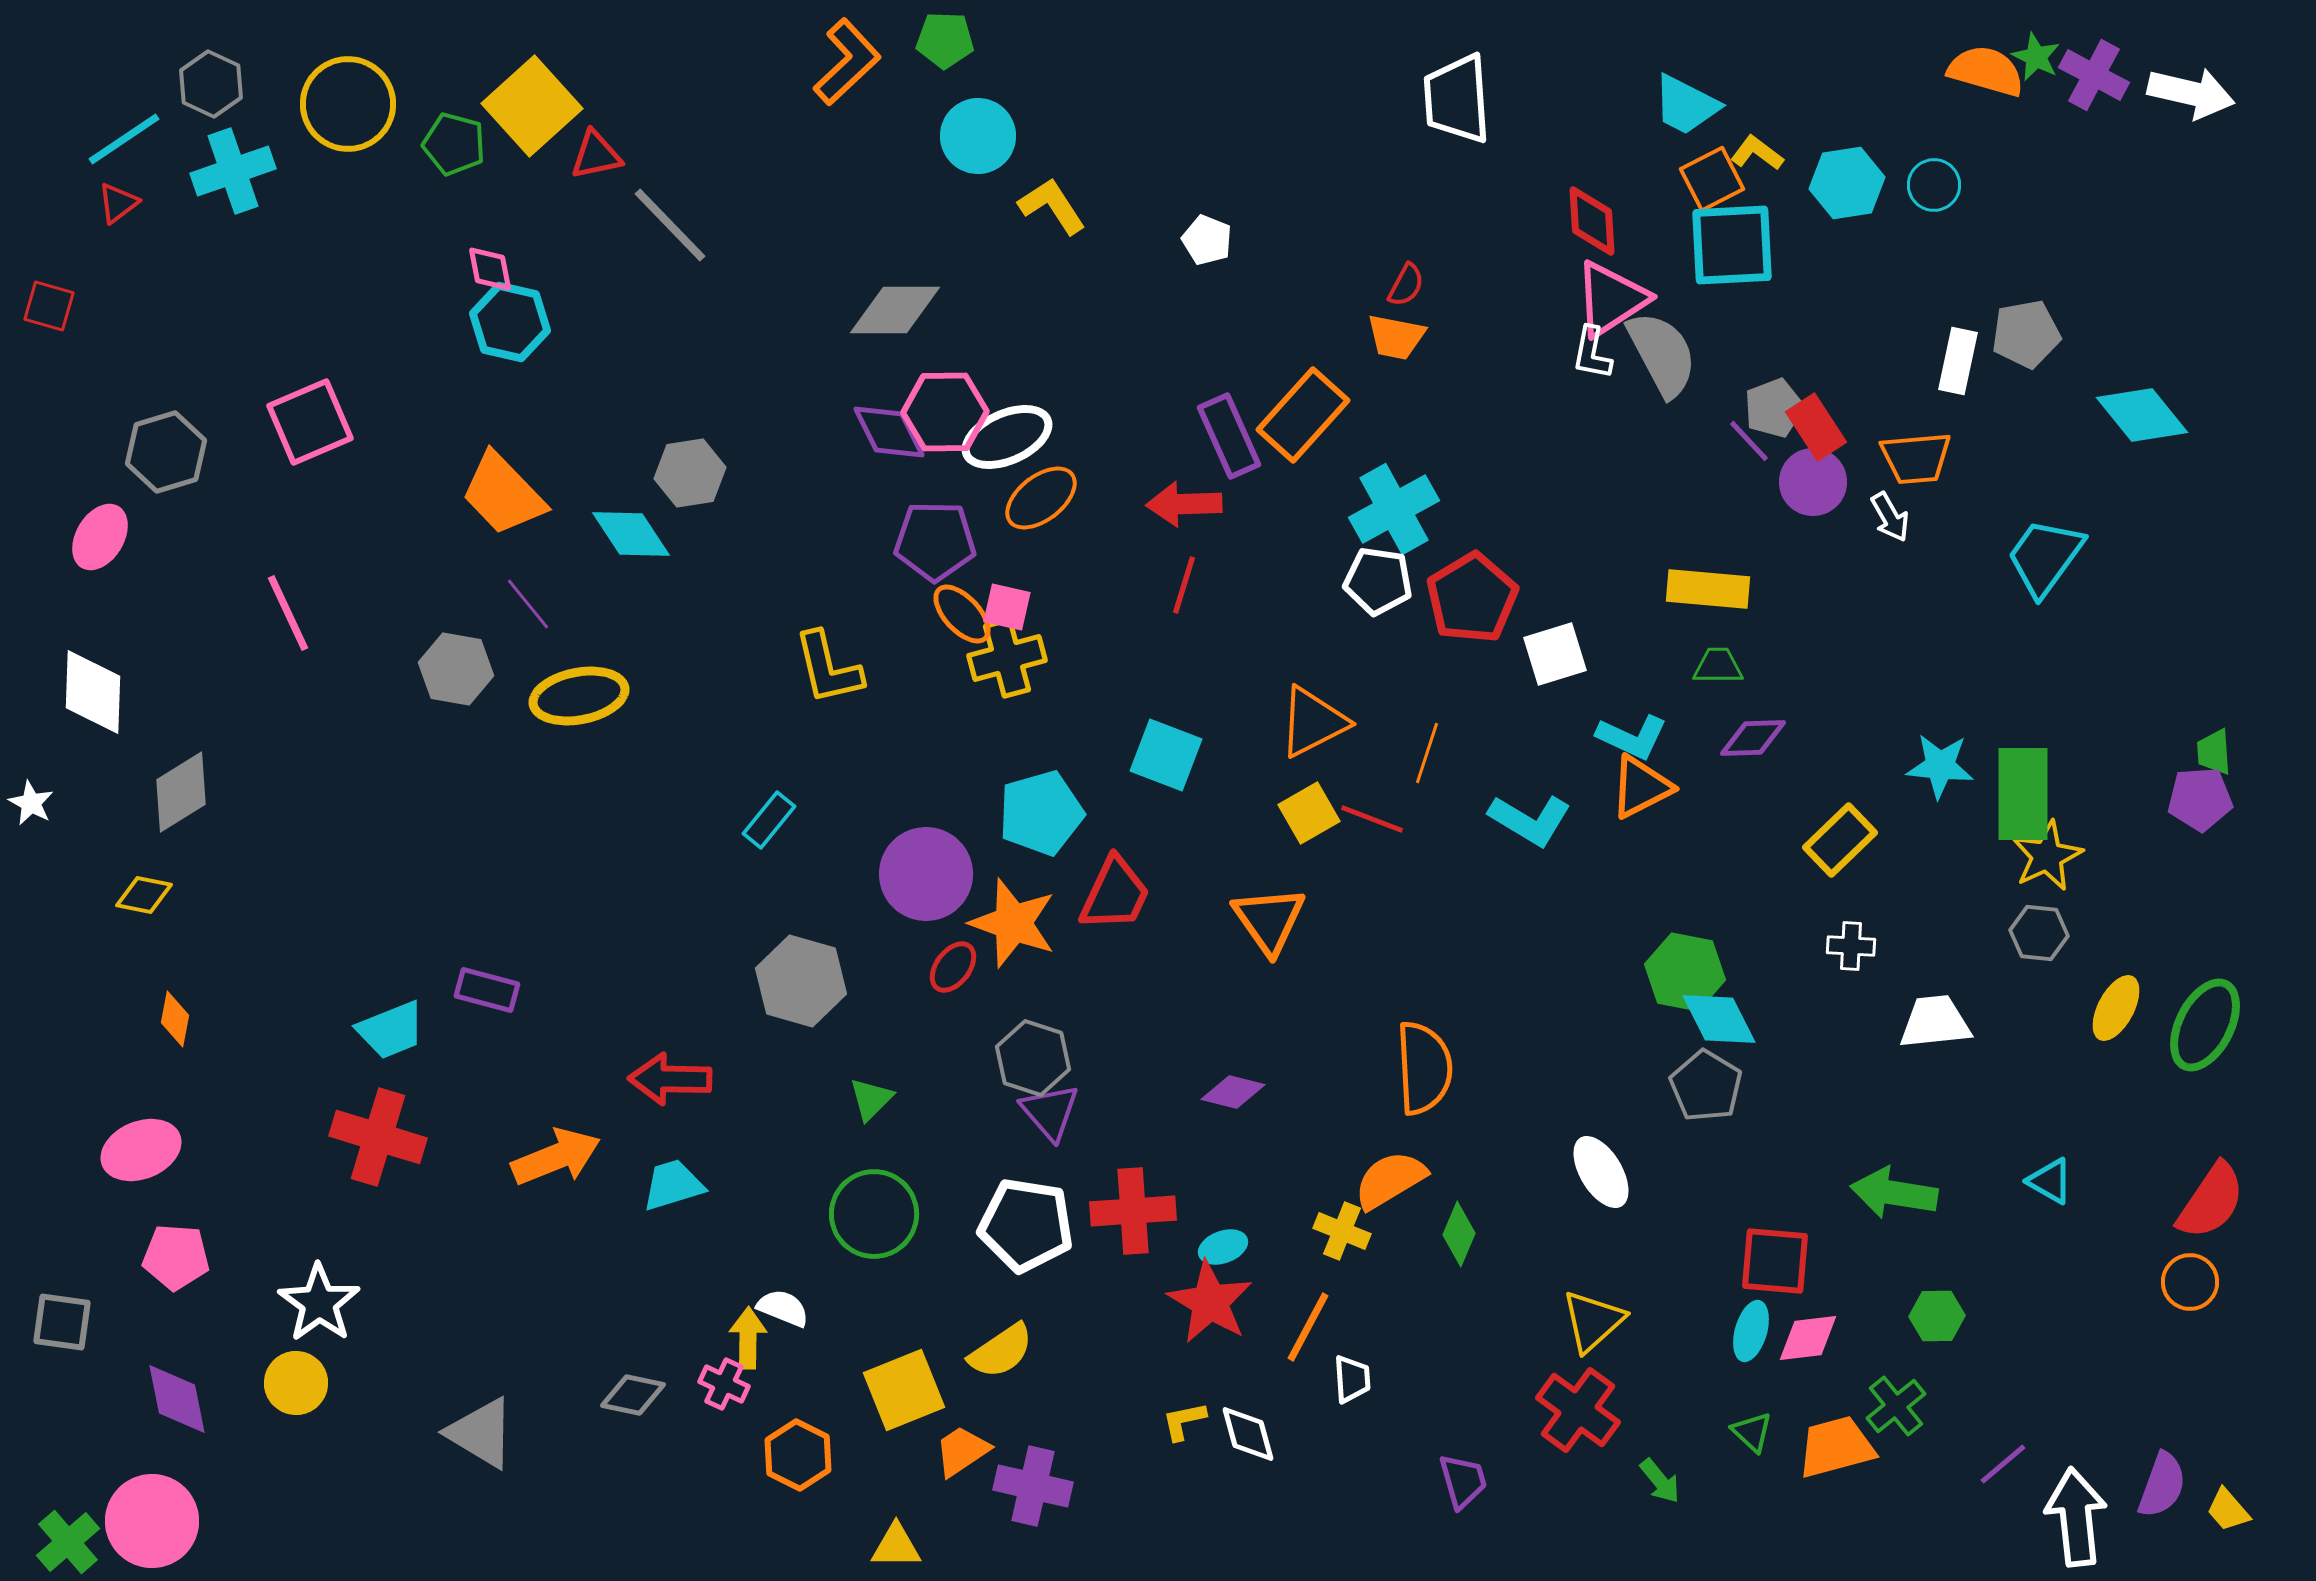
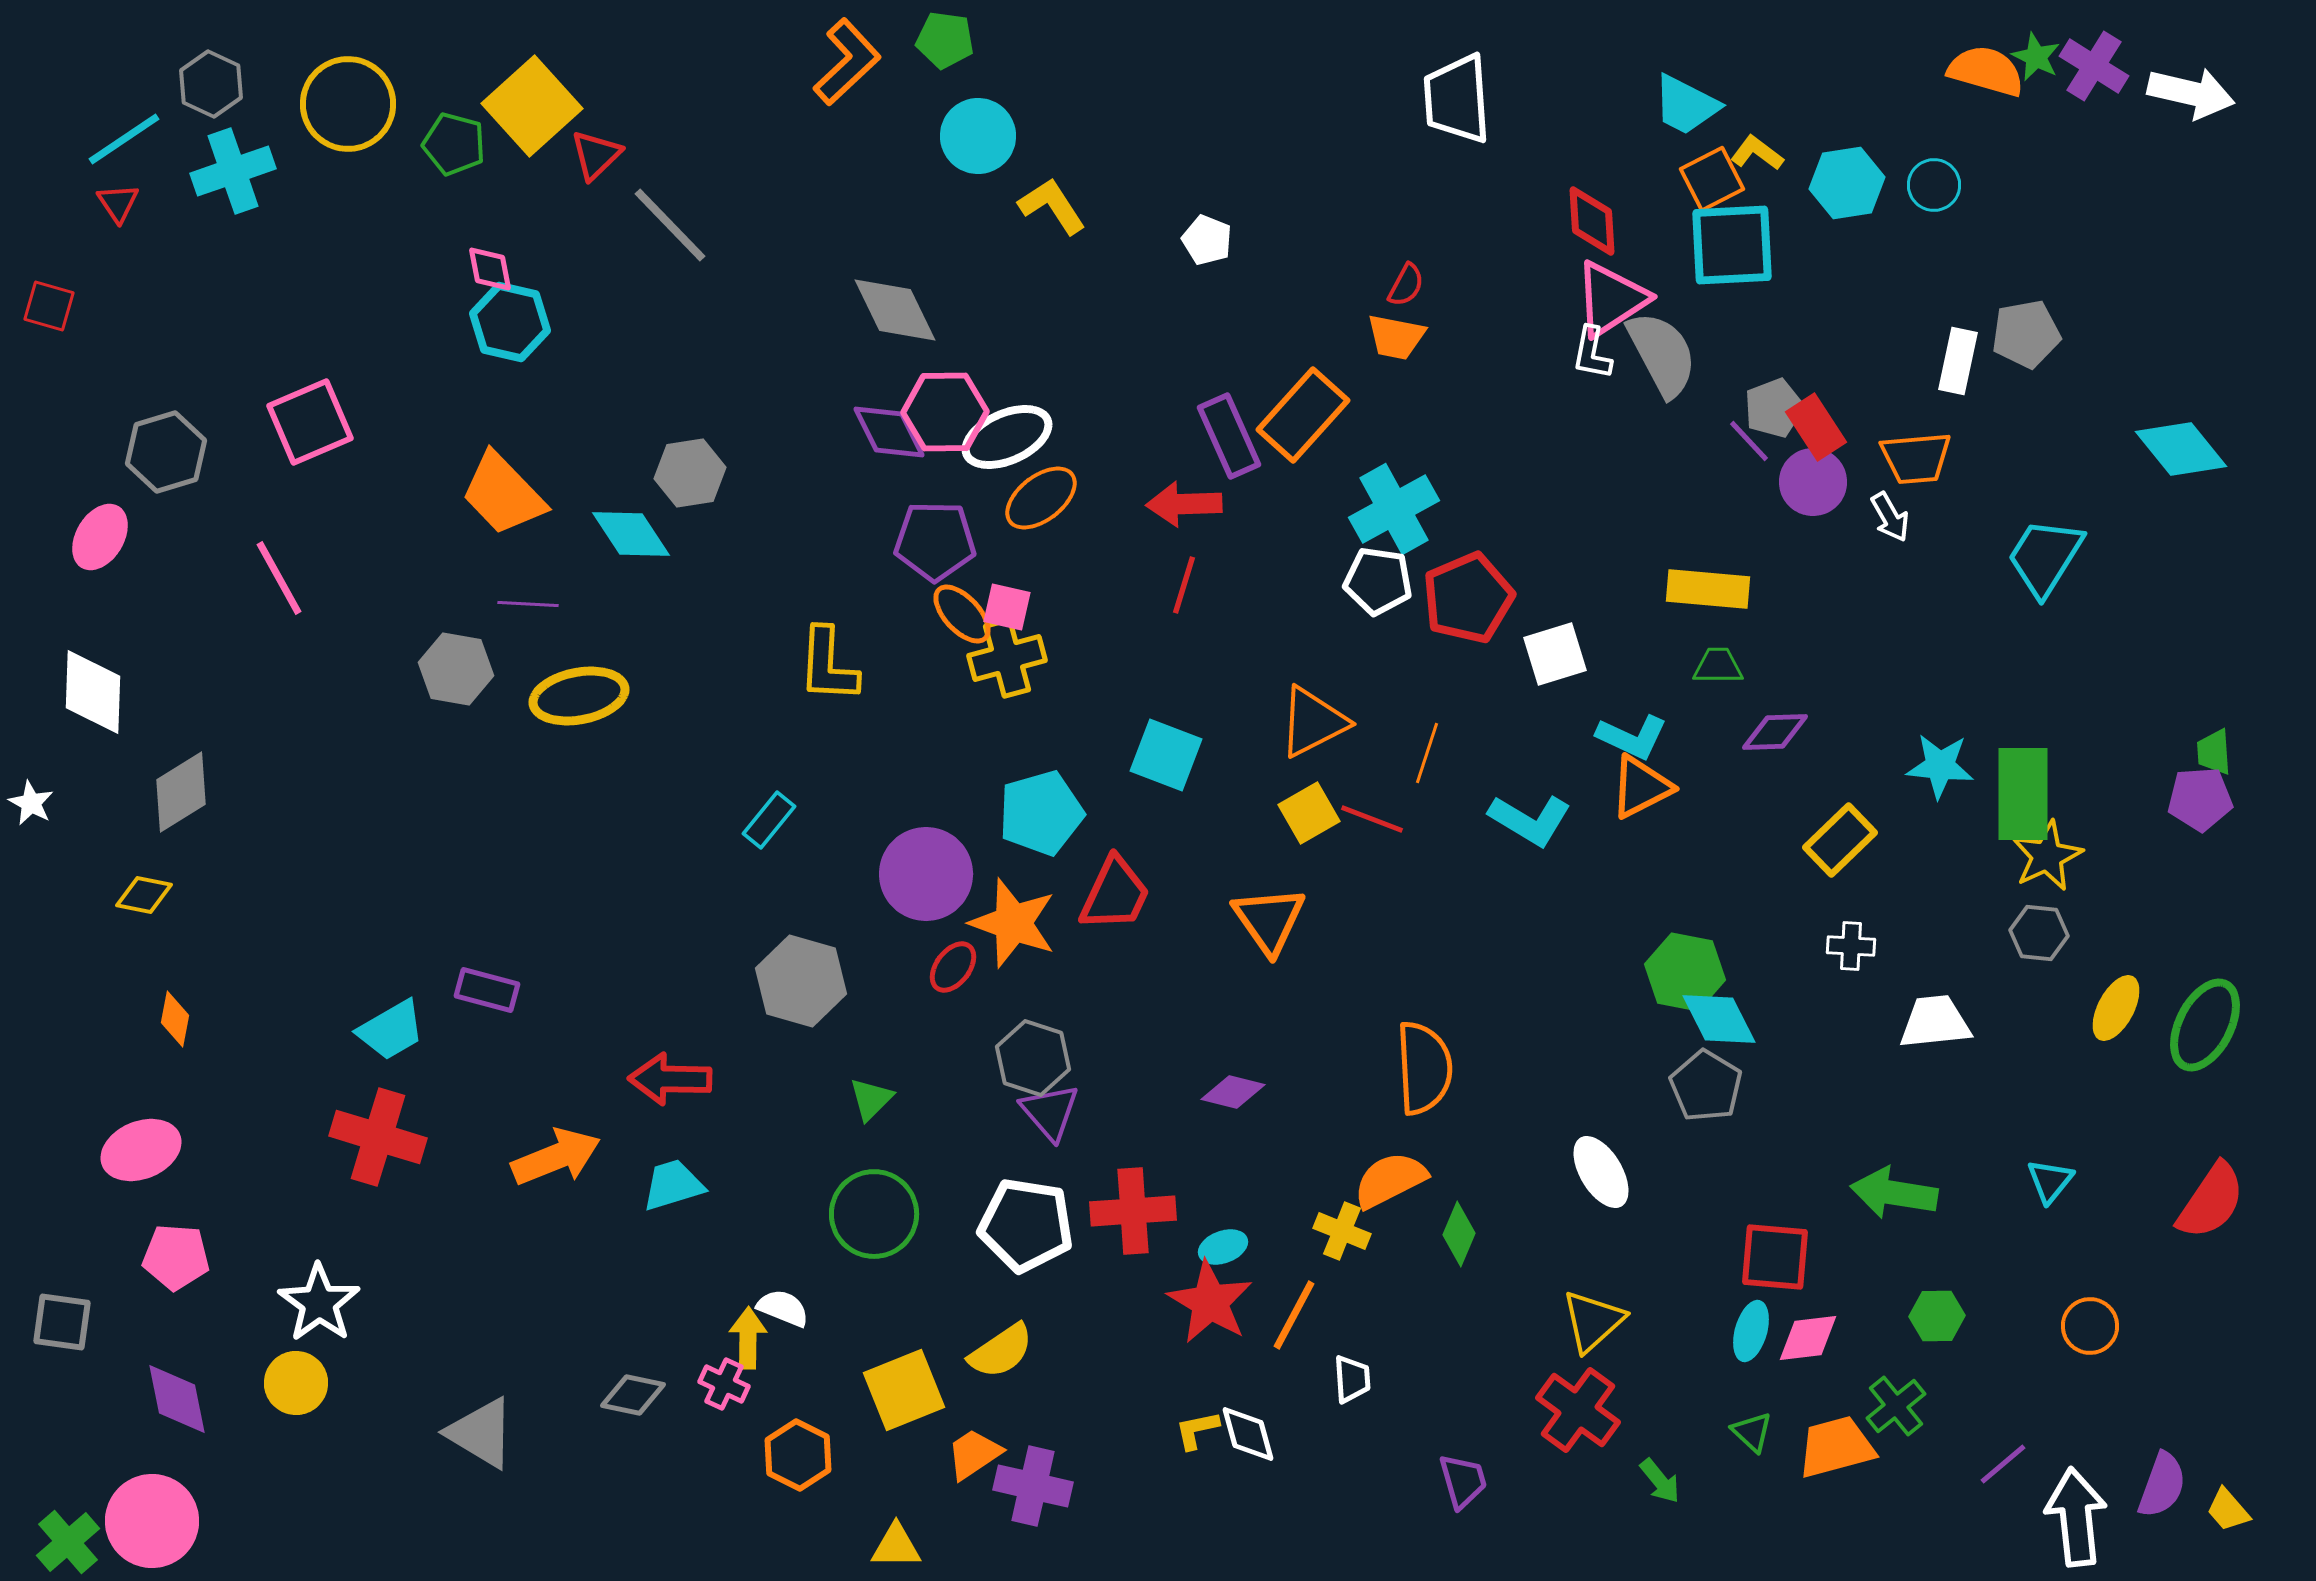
green pentagon at (945, 40): rotated 6 degrees clockwise
purple cross at (2094, 75): moved 9 px up; rotated 4 degrees clockwise
red triangle at (596, 155): rotated 32 degrees counterclockwise
red triangle at (118, 203): rotated 27 degrees counterclockwise
gray diamond at (895, 310): rotated 64 degrees clockwise
cyan diamond at (2142, 415): moved 39 px right, 34 px down
cyan trapezoid at (2045, 557): rotated 4 degrees counterclockwise
red pentagon at (1472, 598): moved 4 px left; rotated 8 degrees clockwise
purple line at (528, 604): rotated 48 degrees counterclockwise
pink line at (288, 613): moved 9 px left, 35 px up; rotated 4 degrees counterclockwise
yellow L-shape at (828, 668): moved 3 px up; rotated 16 degrees clockwise
purple diamond at (1753, 738): moved 22 px right, 6 px up
cyan trapezoid at (391, 1030): rotated 8 degrees counterclockwise
orange semicircle at (1390, 1180): rotated 4 degrees clockwise
cyan triangle at (2050, 1181): rotated 39 degrees clockwise
red square at (1775, 1261): moved 4 px up
orange circle at (2190, 1282): moved 100 px left, 44 px down
orange line at (1308, 1327): moved 14 px left, 12 px up
yellow L-shape at (1184, 1421): moved 13 px right, 9 px down
orange trapezoid at (962, 1451): moved 12 px right, 3 px down
